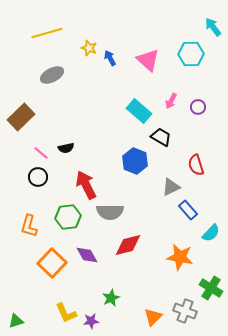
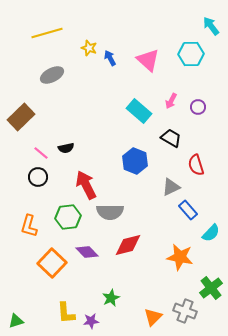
cyan arrow: moved 2 px left, 1 px up
black trapezoid: moved 10 px right, 1 px down
purple diamond: moved 3 px up; rotated 15 degrees counterclockwise
green cross: rotated 20 degrees clockwise
yellow L-shape: rotated 20 degrees clockwise
